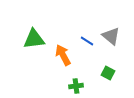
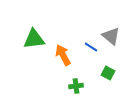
blue line: moved 4 px right, 6 px down
